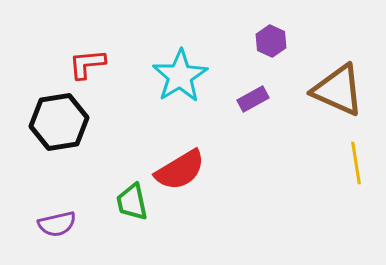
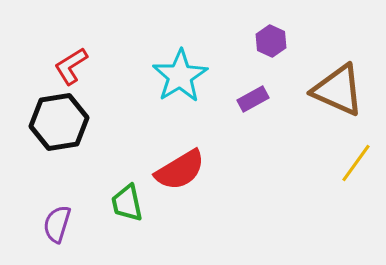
red L-shape: moved 16 px left, 2 px down; rotated 27 degrees counterclockwise
yellow line: rotated 45 degrees clockwise
green trapezoid: moved 5 px left, 1 px down
purple semicircle: rotated 120 degrees clockwise
